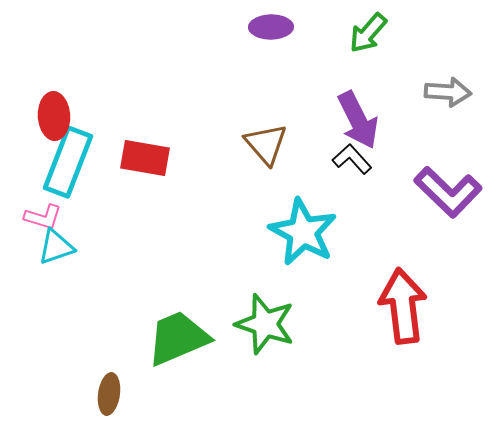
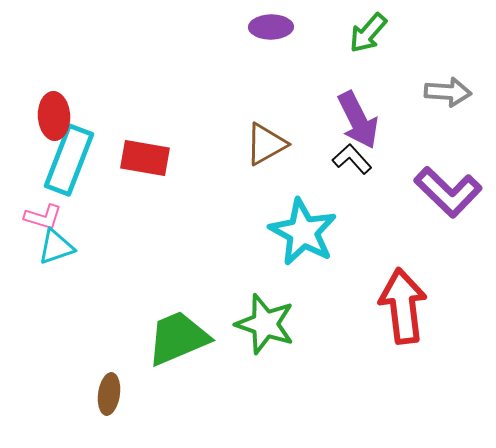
brown triangle: rotated 42 degrees clockwise
cyan rectangle: moved 1 px right, 2 px up
